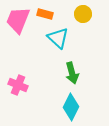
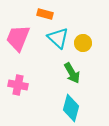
yellow circle: moved 29 px down
pink trapezoid: moved 18 px down
green arrow: rotated 15 degrees counterclockwise
pink cross: rotated 12 degrees counterclockwise
cyan diamond: moved 1 px down; rotated 12 degrees counterclockwise
